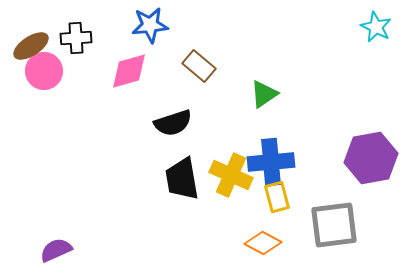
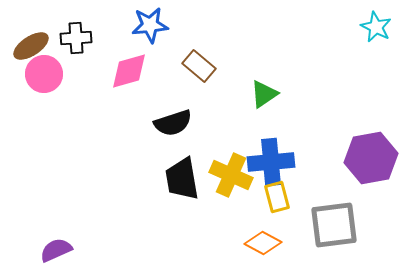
pink circle: moved 3 px down
